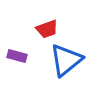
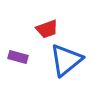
purple rectangle: moved 1 px right, 1 px down
